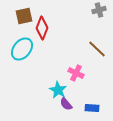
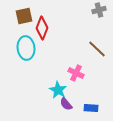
cyan ellipse: moved 4 px right, 1 px up; rotated 45 degrees counterclockwise
blue rectangle: moved 1 px left
